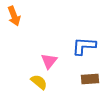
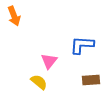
blue L-shape: moved 2 px left, 1 px up
brown rectangle: moved 1 px right, 1 px down
